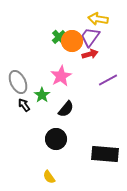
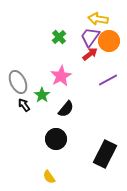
orange circle: moved 37 px right
red arrow: rotated 21 degrees counterclockwise
black rectangle: rotated 68 degrees counterclockwise
